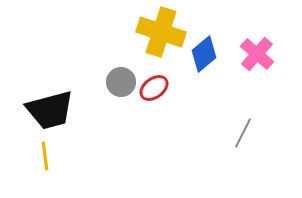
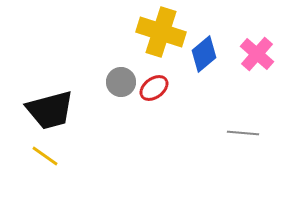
gray line: rotated 68 degrees clockwise
yellow line: rotated 48 degrees counterclockwise
